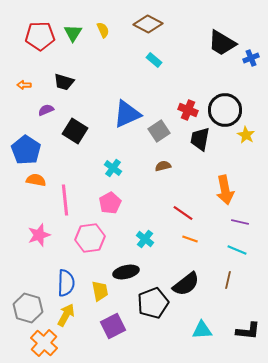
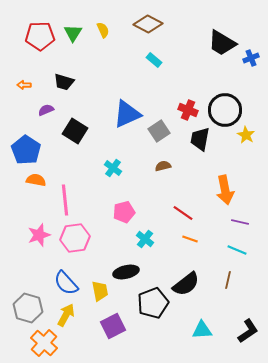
pink pentagon at (110, 203): moved 14 px right, 9 px down; rotated 15 degrees clockwise
pink hexagon at (90, 238): moved 15 px left
blue semicircle at (66, 283): rotated 136 degrees clockwise
black L-shape at (248, 331): rotated 40 degrees counterclockwise
